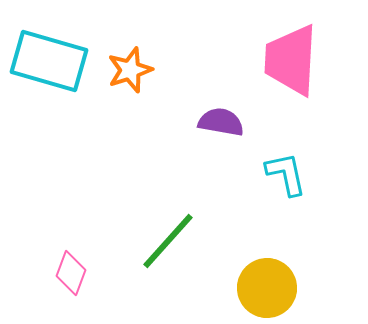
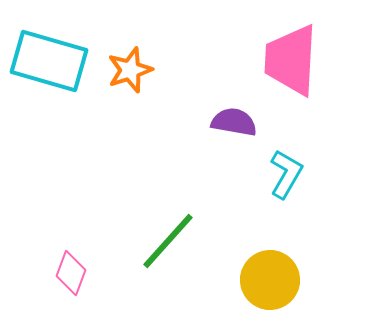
purple semicircle: moved 13 px right
cyan L-shape: rotated 42 degrees clockwise
yellow circle: moved 3 px right, 8 px up
